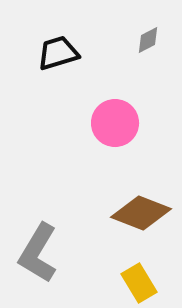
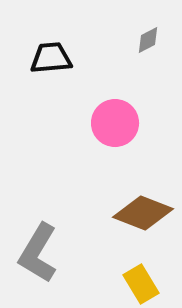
black trapezoid: moved 7 px left, 5 px down; rotated 12 degrees clockwise
brown diamond: moved 2 px right
yellow rectangle: moved 2 px right, 1 px down
